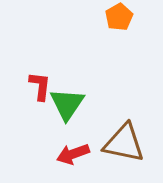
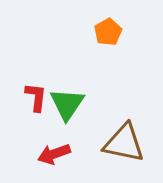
orange pentagon: moved 11 px left, 15 px down
red L-shape: moved 4 px left, 11 px down
red arrow: moved 19 px left
